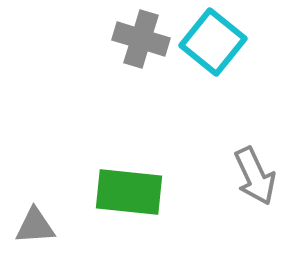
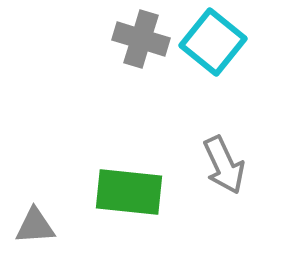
gray arrow: moved 31 px left, 11 px up
